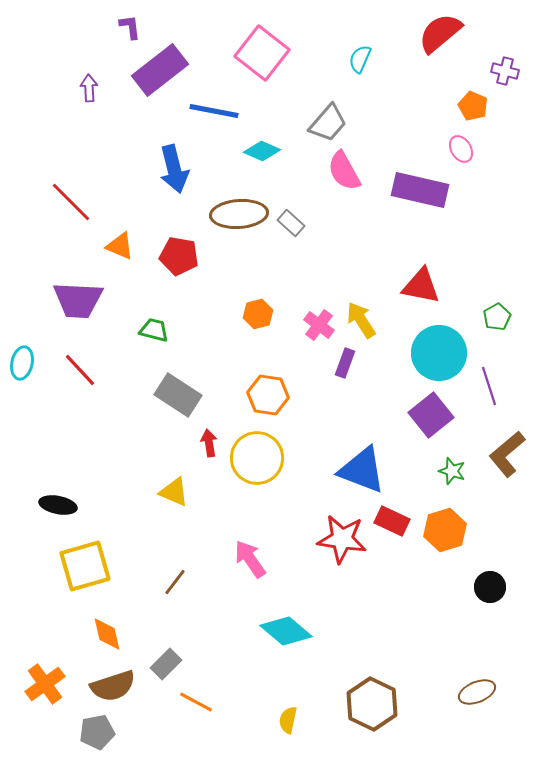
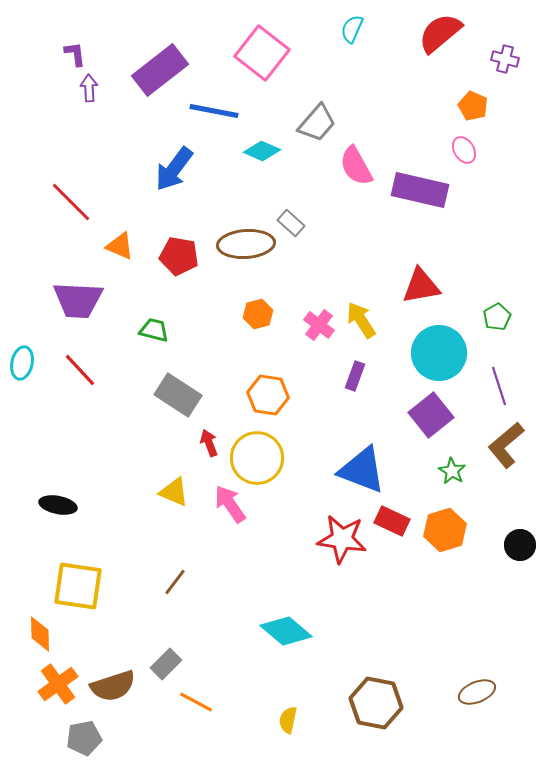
purple L-shape at (130, 27): moved 55 px left, 27 px down
cyan semicircle at (360, 59): moved 8 px left, 30 px up
purple cross at (505, 71): moved 12 px up
gray trapezoid at (328, 123): moved 11 px left
pink ellipse at (461, 149): moved 3 px right, 1 px down
blue arrow at (174, 169): rotated 51 degrees clockwise
pink semicircle at (344, 171): moved 12 px right, 5 px up
brown ellipse at (239, 214): moved 7 px right, 30 px down
red triangle at (421, 286): rotated 21 degrees counterclockwise
purple rectangle at (345, 363): moved 10 px right, 13 px down
purple line at (489, 386): moved 10 px right
red arrow at (209, 443): rotated 12 degrees counterclockwise
brown L-shape at (507, 454): moved 1 px left, 9 px up
green star at (452, 471): rotated 12 degrees clockwise
pink arrow at (250, 559): moved 20 px left, 55 px up
yellow square at (85, 566): moved 7 px left, 20 px down; rotated 24 degrees clockwise
black circle at (490, 587): moved 30 px right, 42 px up
orange diamond at (107, 634): moved 67 px left; rotated 12 degrees clockwise
orange cross at (45, 684): moved 13 px right
brown hexagon at (372, 704): moved 4 px right, 1 px up; rotated 15 degrees counterclockwise
gray pentagon at (97, 732): moved 13 px left, 6 px down
